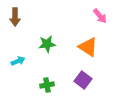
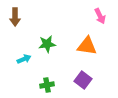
pink arrow: rotated 14 degrees clockwise
orange triangle: moved 1 px left, 1 px up; rotated 25 degrees counterclockwise
cyan arrow: moved 6 px right, 2 px up
